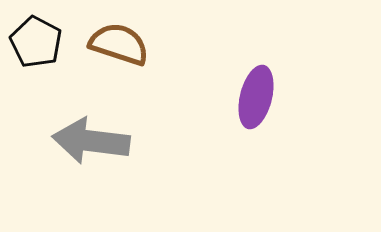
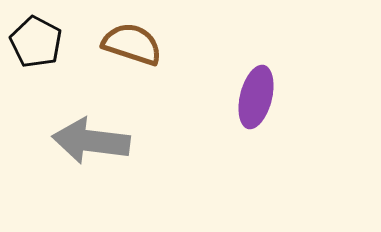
brown semicircle: moved 13 px right
